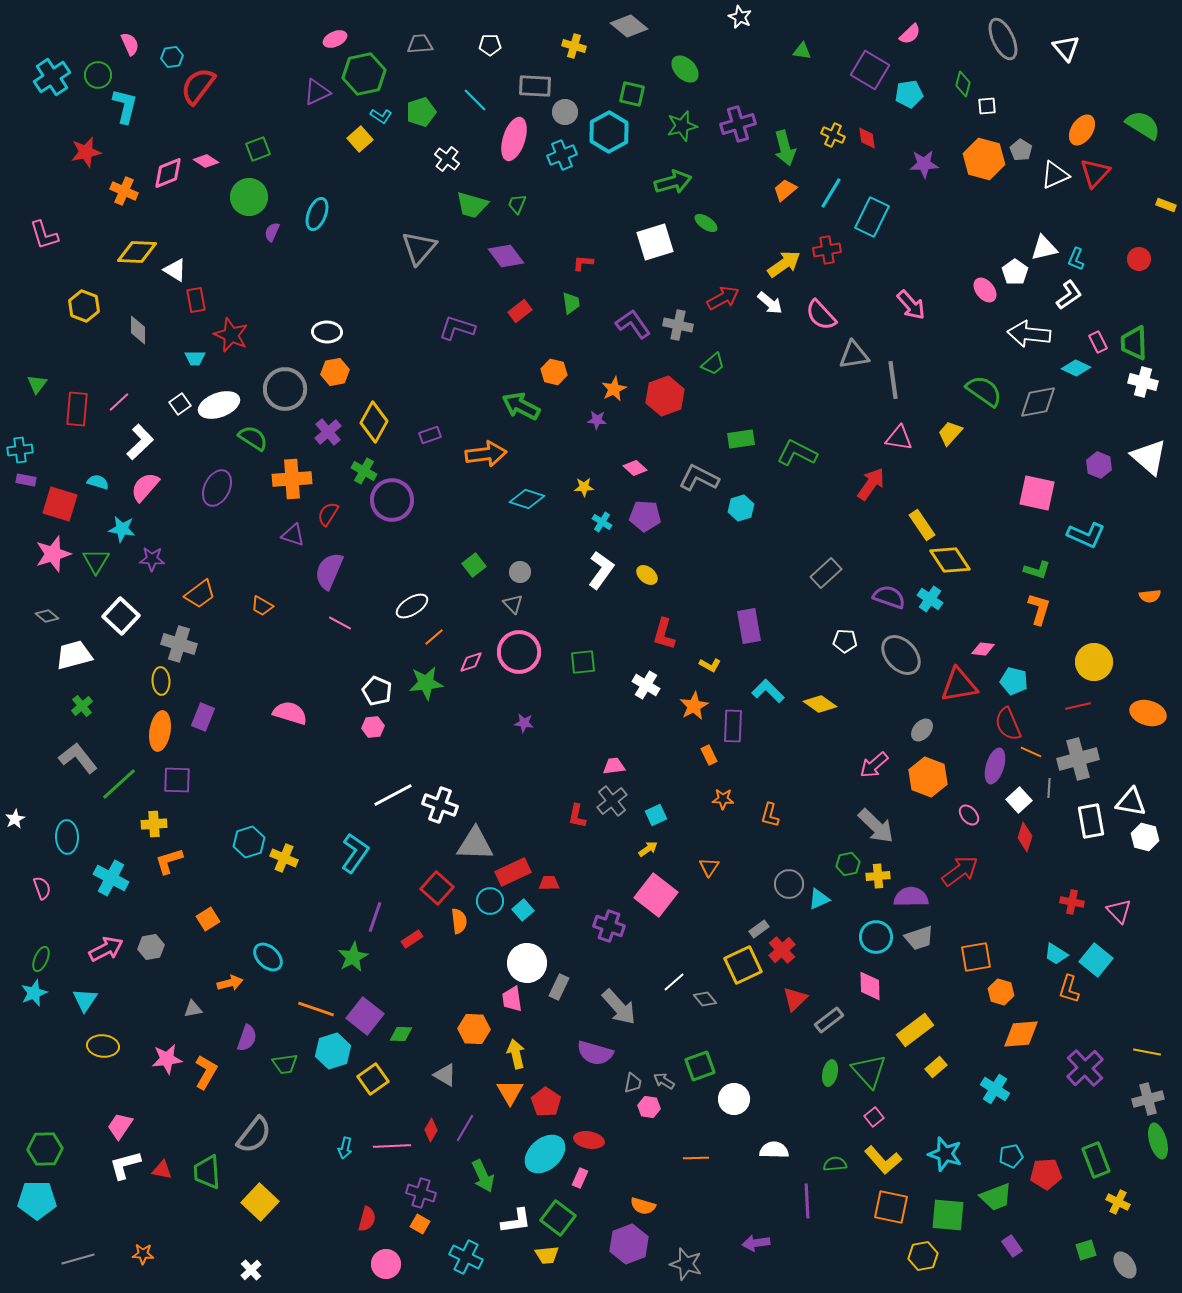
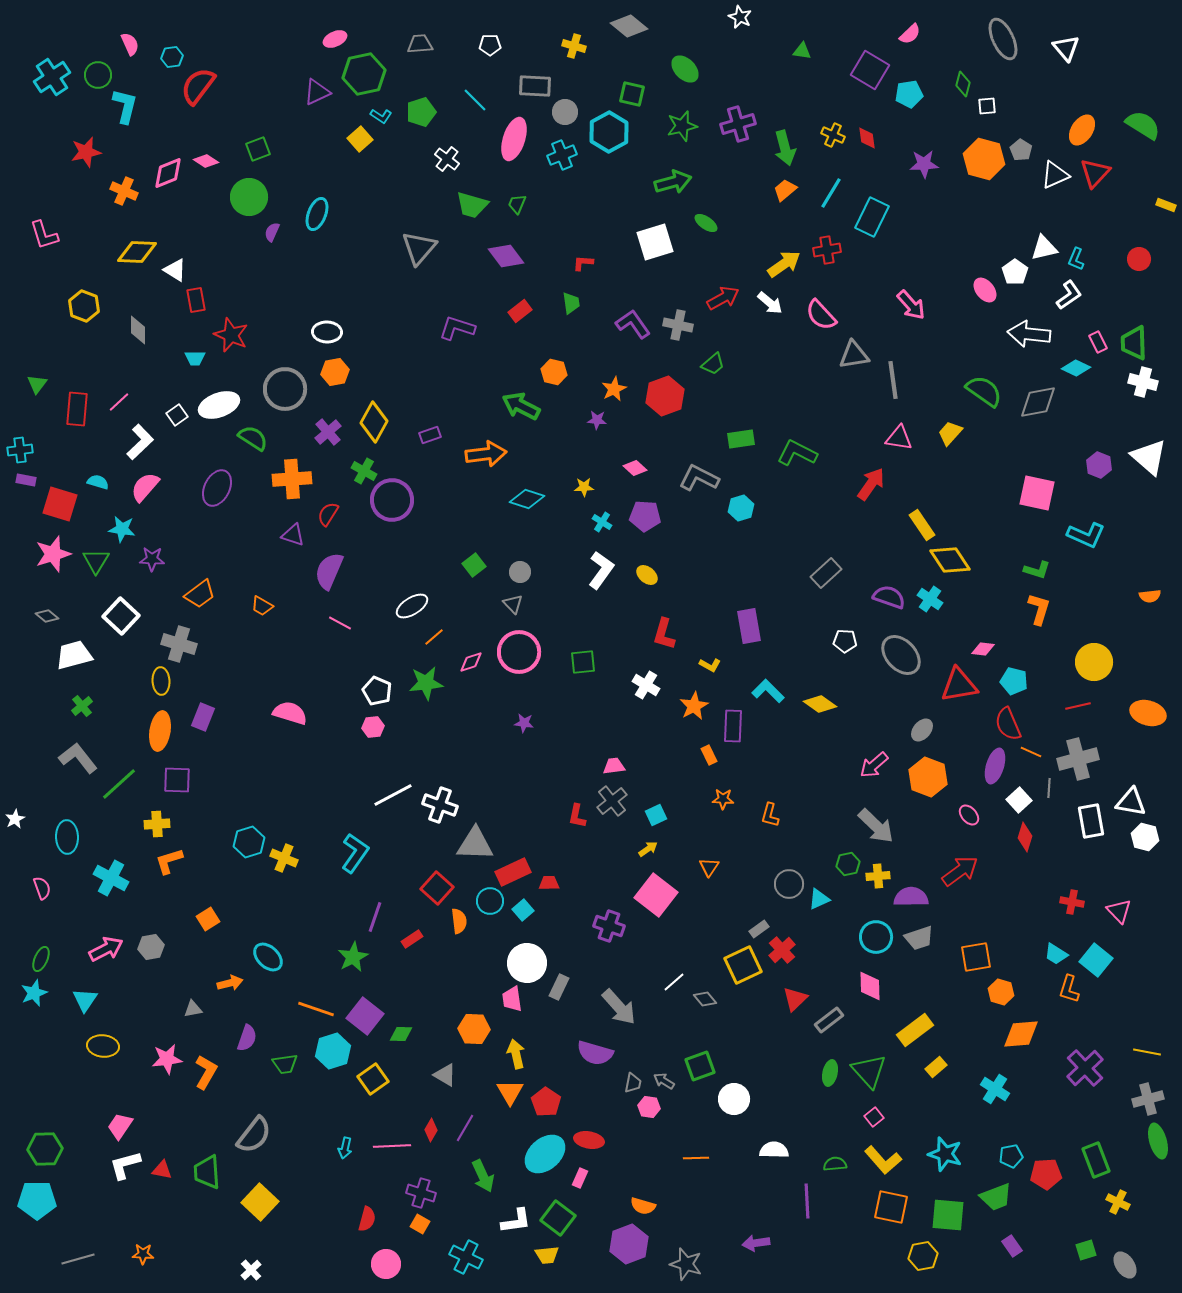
white square at (180, 404): moved 3 px left, 11 px down
yellow cross at (154, 824): moved 3 px right
